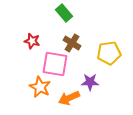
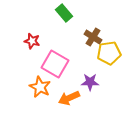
brown cross: moved 21 px right, 6 px up
pink square: rotated 20 degrees clockwise
